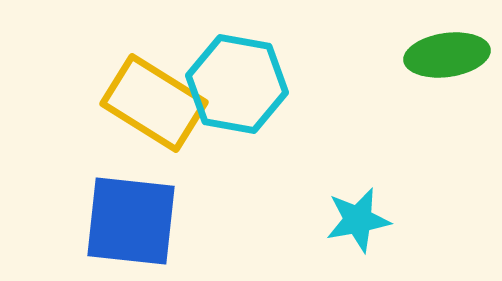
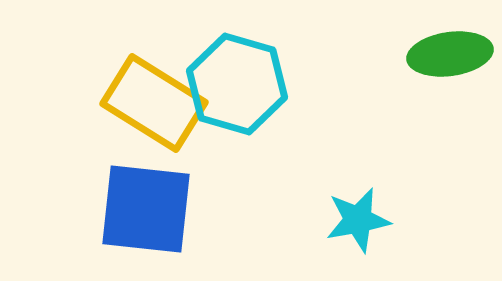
green ellipse: moved 3 px right, 1 px up
cyan hexagon: rotated 6 degrees clockwise
blue square: moved 15 px right, 12 px up
